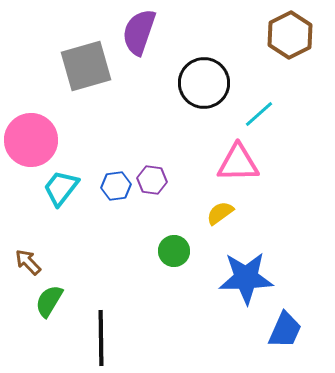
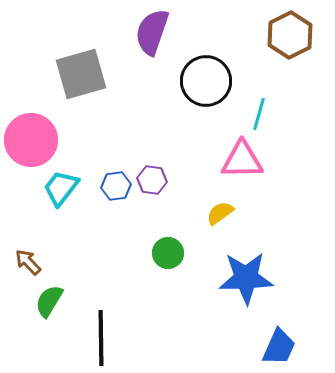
purple semicircle: moved 13 px right
gray square: moved 5 px left, 8 px down
black circle: moved 2 px right, 2 px up
cyan line: rotated 32 degrees counterclockwise
pink triangle: moved 4 px right, 3 px up
green circle: moved 6 px left, 2 px down
blue trapezoid: moved 6 px left, 17 px down
